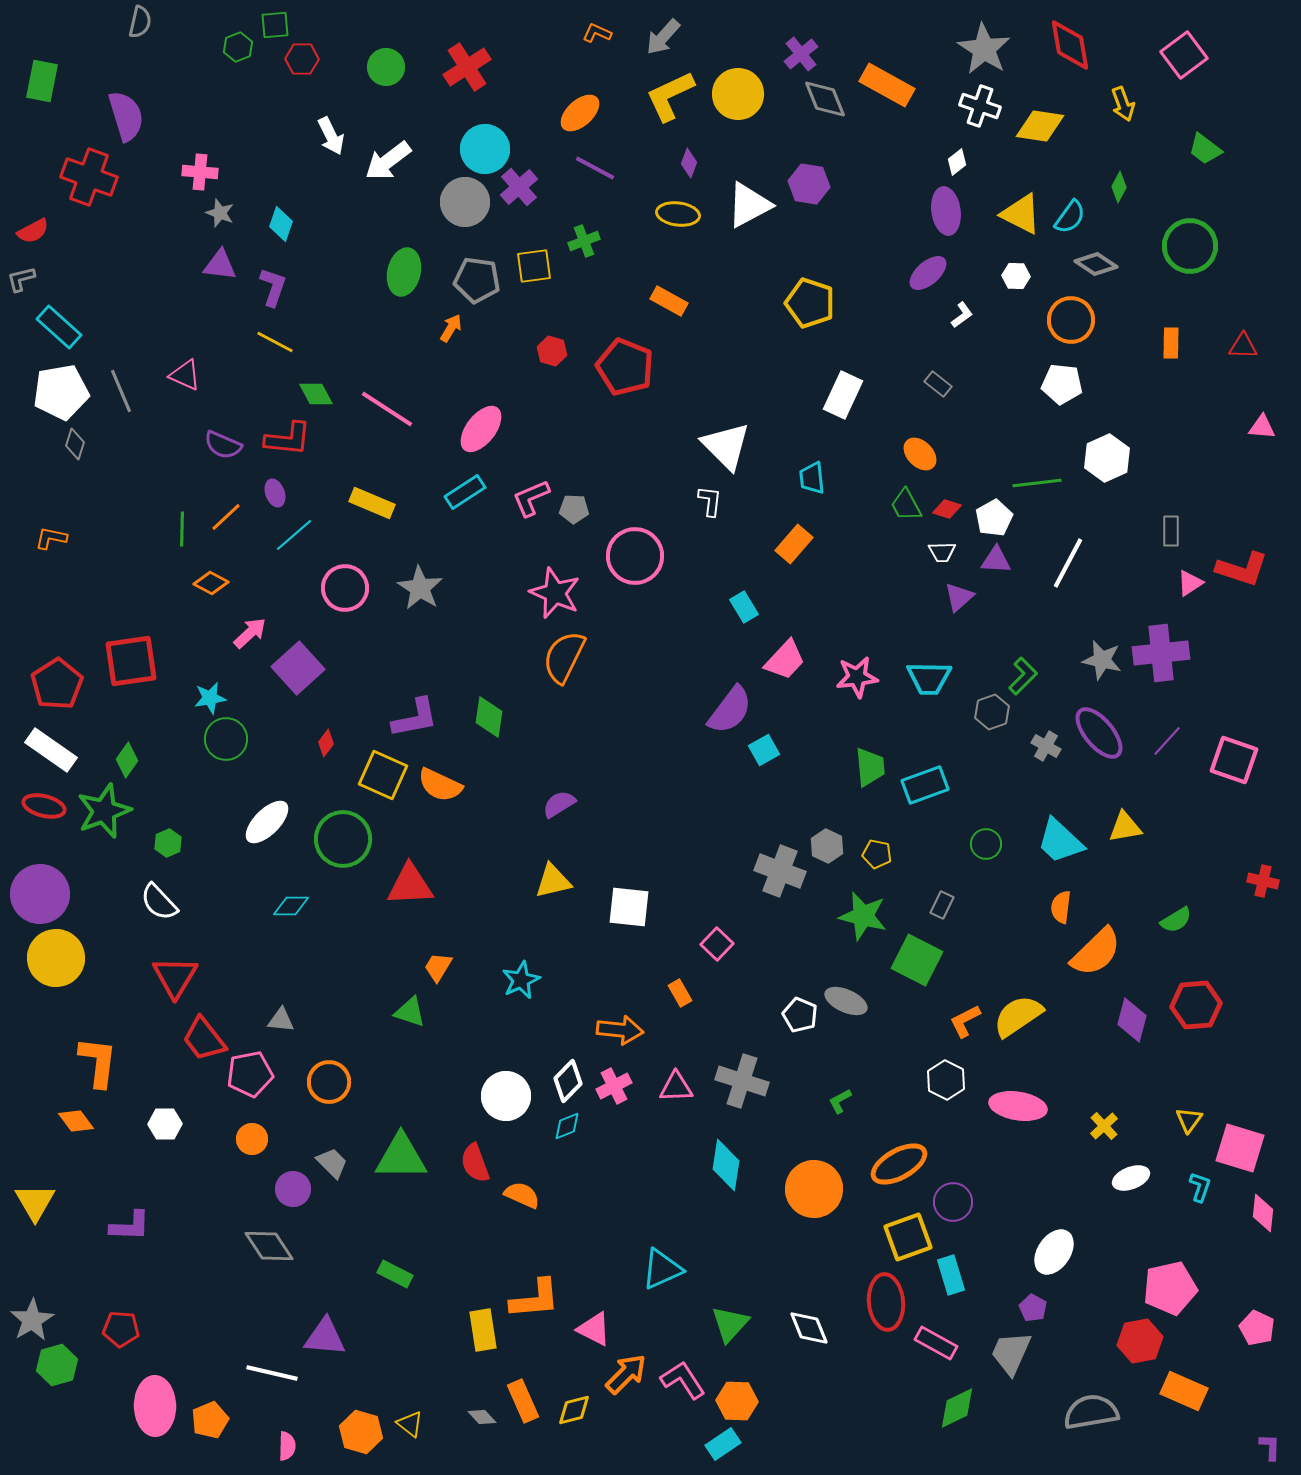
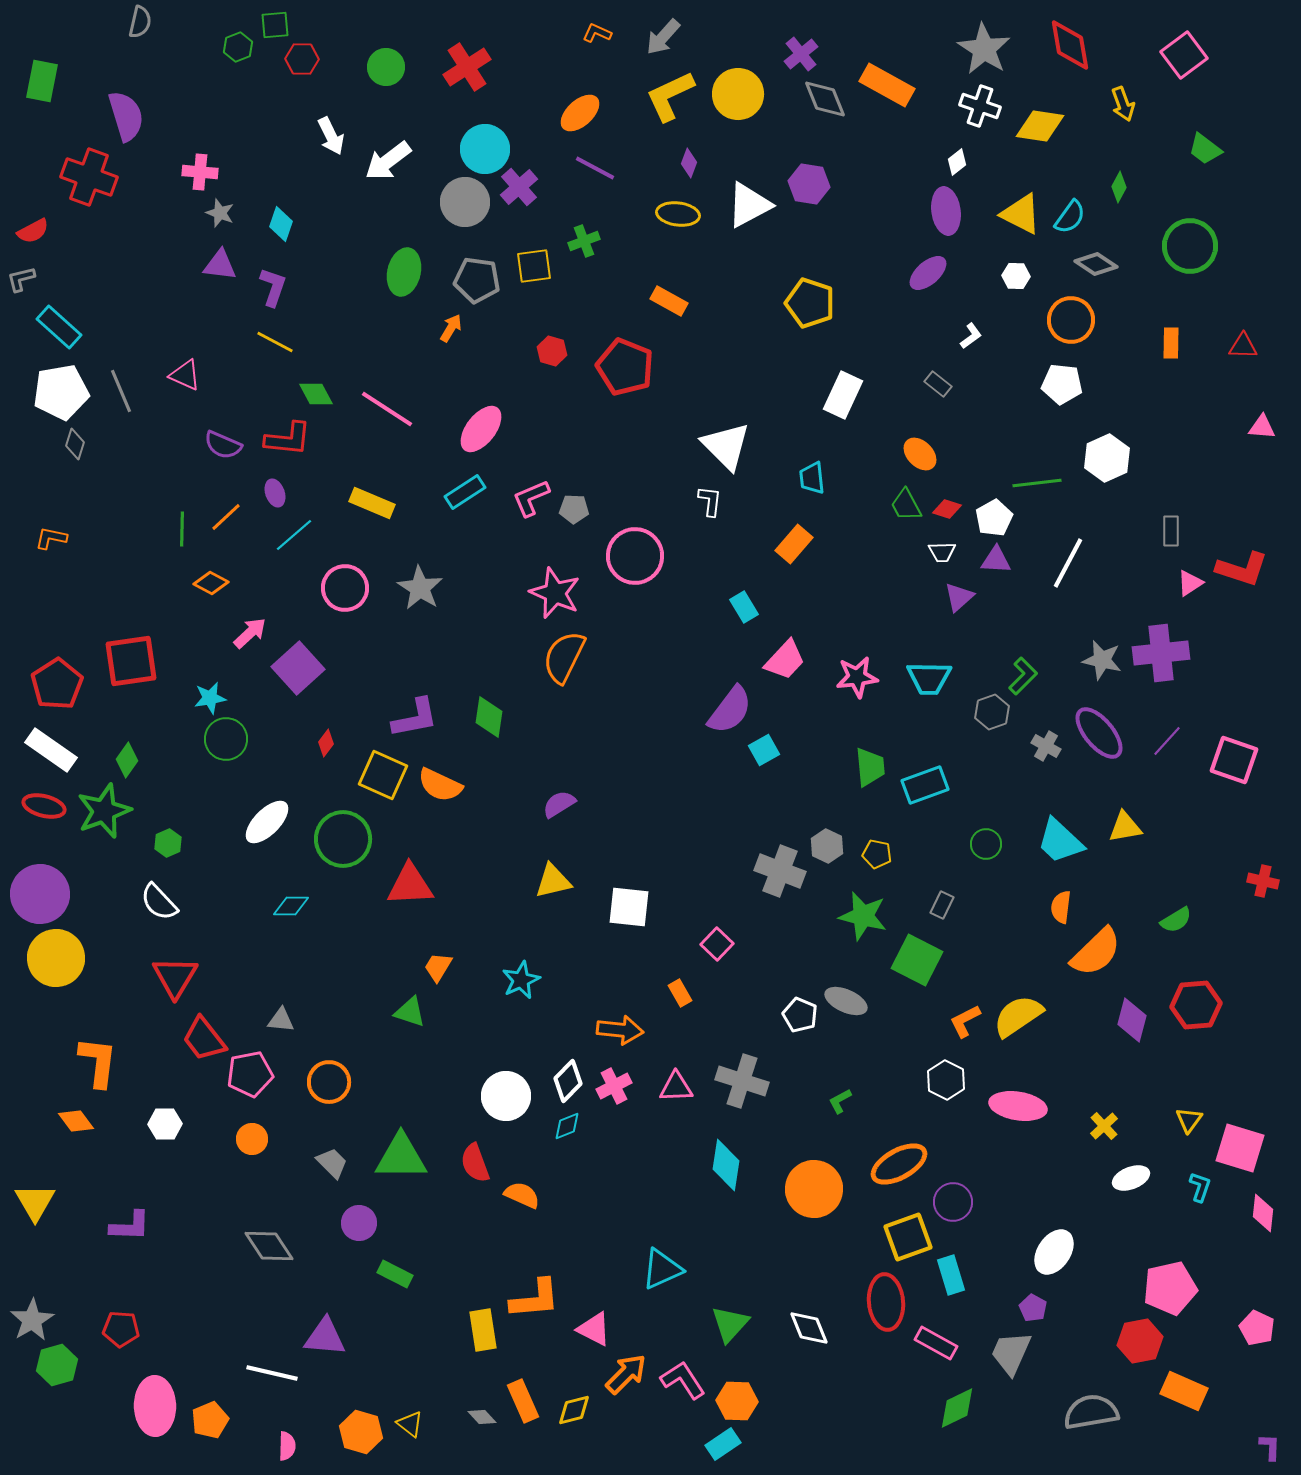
white L-shape at (962, 315): moved 9 px right, 21 px down
purple circle at (293, 1189): moved 66 px right, 34 px down
